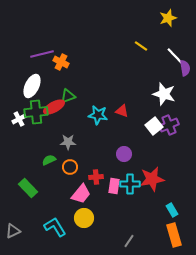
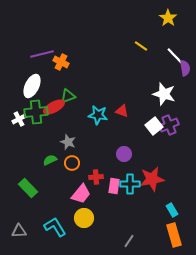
yellow star: rotated 18 degrees counterclockwise
gray star: rotated 21 degrees clockwise
green semicircle: moved 1 px right
orange circle: moved 2 px right, 4 px up
gray triangle: moved 6 px right; rotated 21 degrees clockwise
